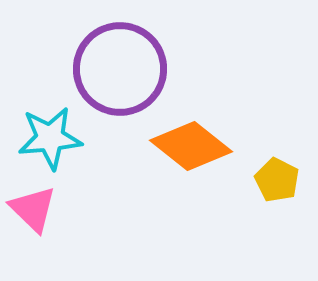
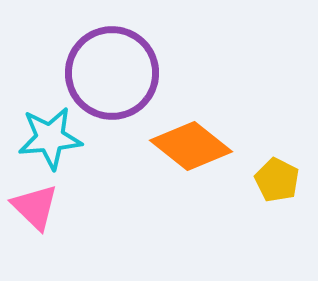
purple circle: moved 8 px left, 4 px down
pink triangle: moved 2 px right, 2 px up
